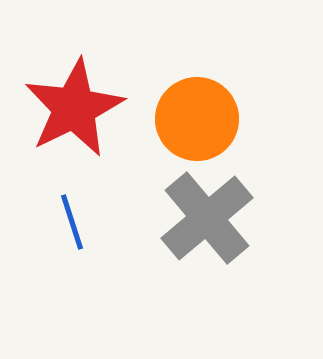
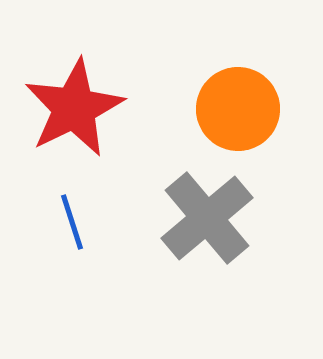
orange circle: moved 41 px right, 10 px up
